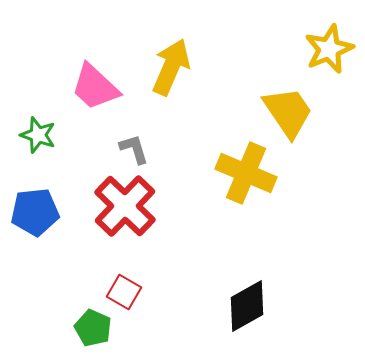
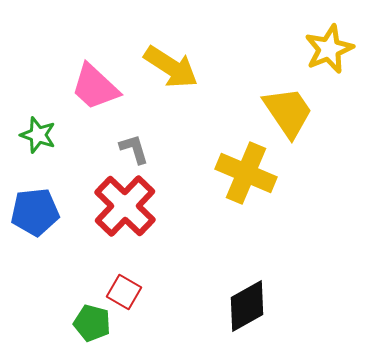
yellow arrow: rotated 100 degrees clockwise
green pentagon: moved 1 px left, 5 px up; rotated 9 degrees counterclockwise
